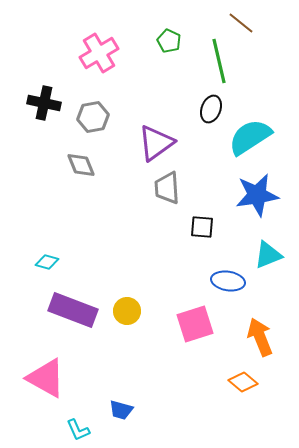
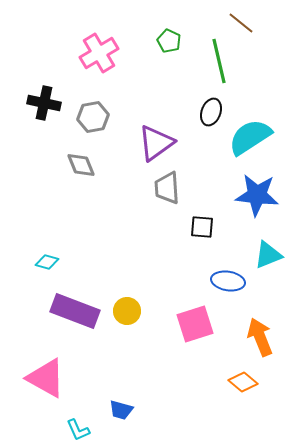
black ellipse: moved 3 px down
blue star: rotated 15 degrees clockwise
purple rectangle: moved 2 px right, 1 px down
